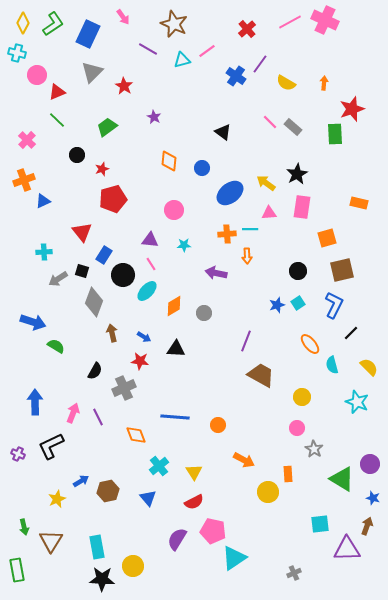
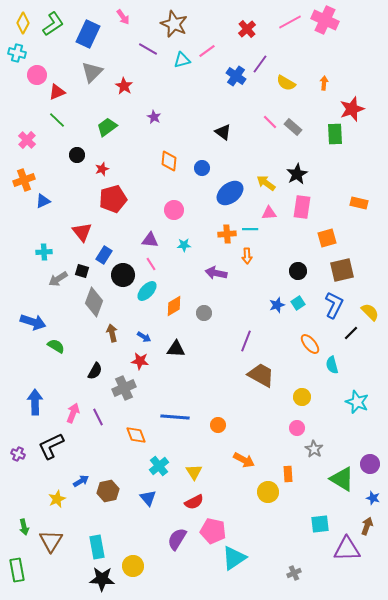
yellow semicircle at (369, 367): moved 1 px right, 55 px up
